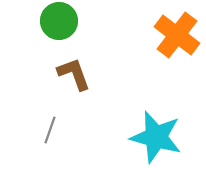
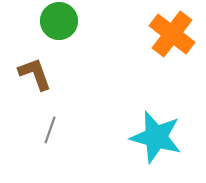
orange cross: moved 5 px left, 1 px up
brown L-shape: moved 39 px left
